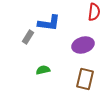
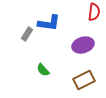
gray rectangle: moved 1 px left, 3 px up
green semicircle: rotated 120 degrees counterclockwise
brown rectangle: moved 1 px left, 1 px down; rotated 50 degrees clockwise
